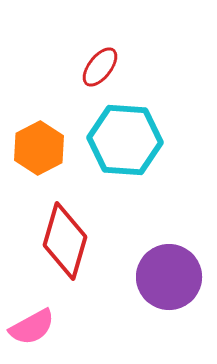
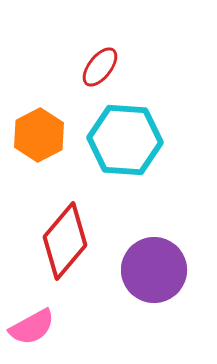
orange hexagon: moved 13 px up
red diamond: rotated 24 degrees clockwise
purple circle: moved 15 px left, 7 px up
